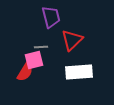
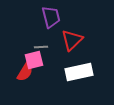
white rectangle: rotated 8 degrees counterclockwise
